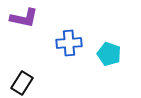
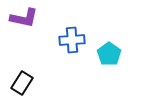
blue cross: moved 3 px right, 3 px up
cyan pentagon: rotated 15 degrees clockwise
